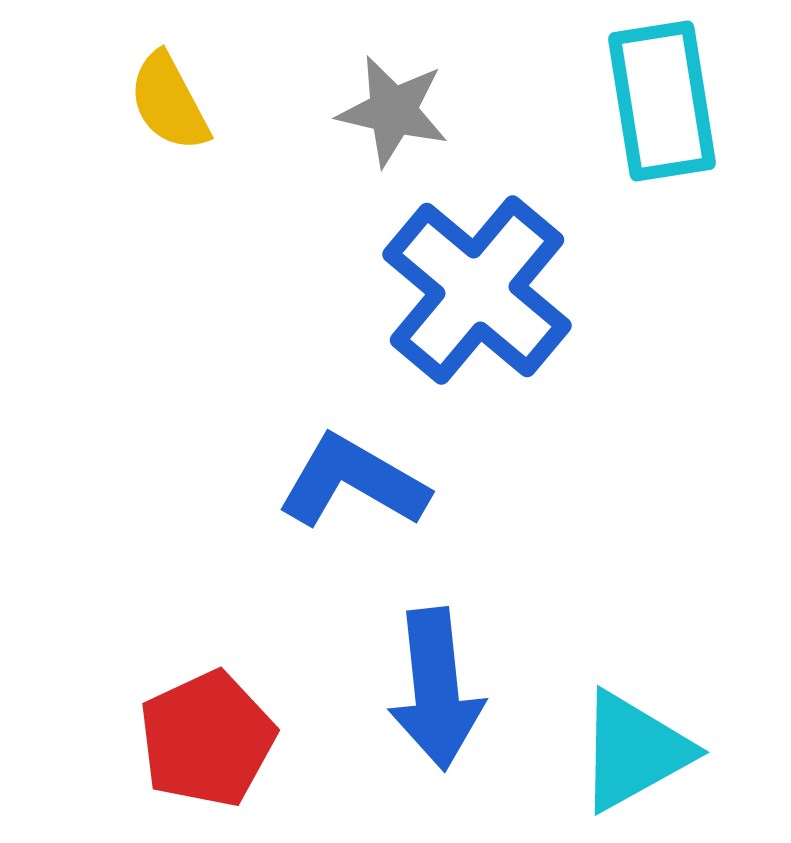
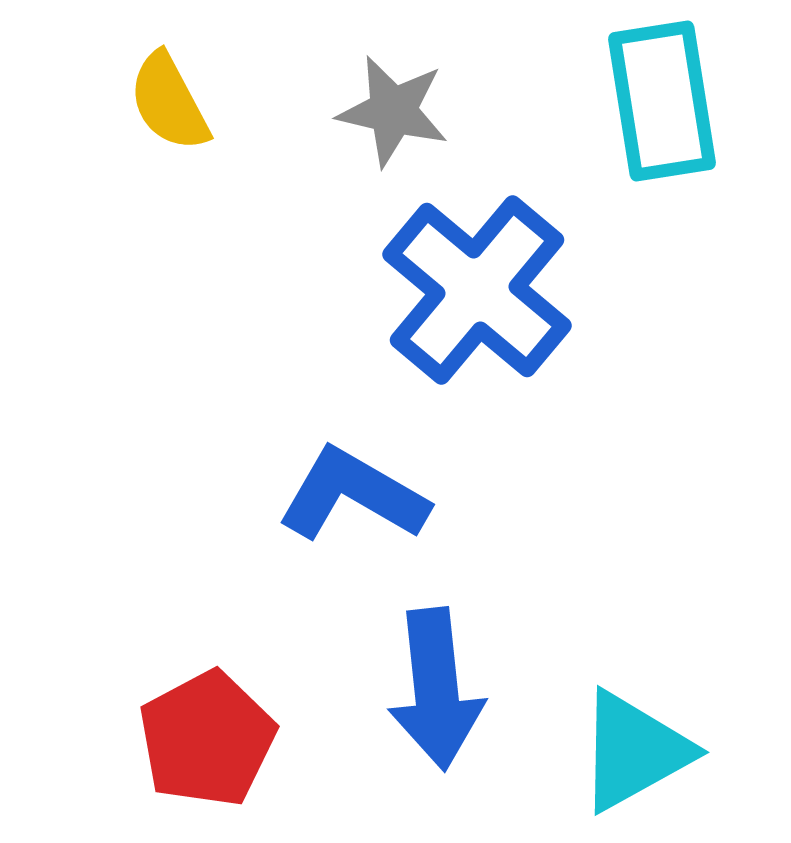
blue L-shape: moved 13 px down
red pentagon: rotated 3 degrees counterclockwise
